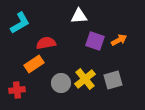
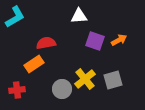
cyan L-shape: moved 5 px left, 6 px up
gray circle: moved 1 px right, 6 px down
